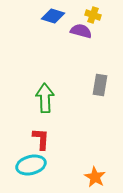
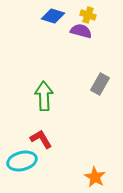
yellow cross: moved 5 px left
gray rectangle: moved 1 px up; rotated 20 degrees clockwise
green arrow: moved 1 px left, 2 px up
red L-shape: rotated 35 degrees counterclockwise
cyan ellipse: moved 9 px left, 4 px up
